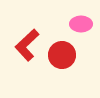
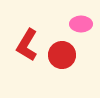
red L-shape: rotated 16 degrees counterclockwise
